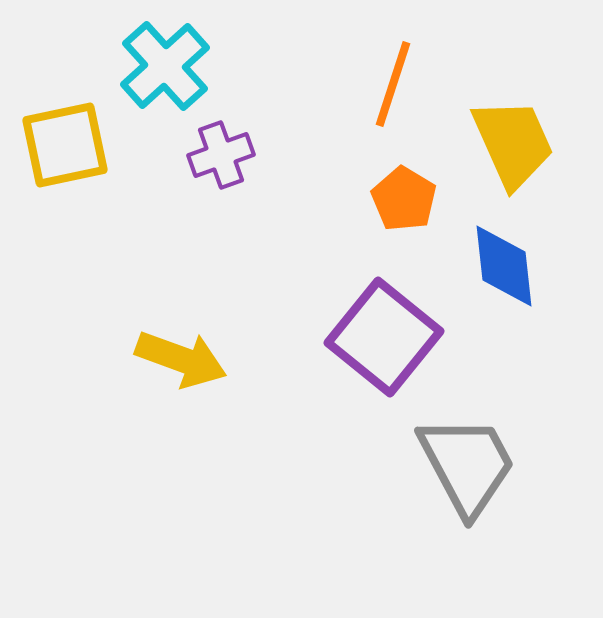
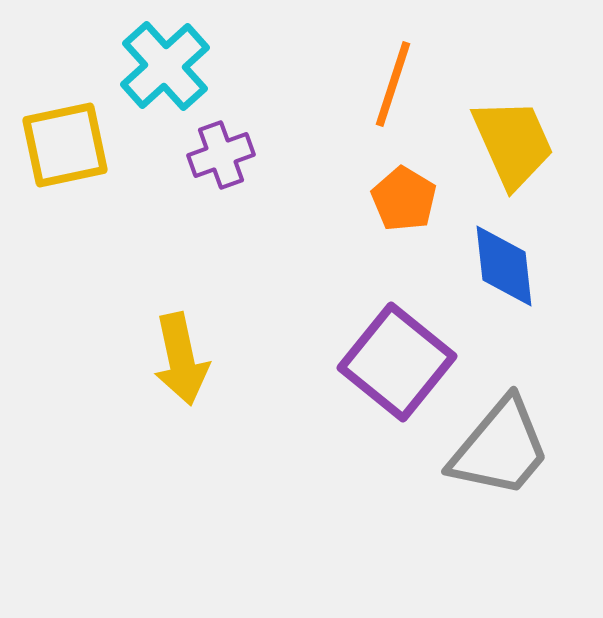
purple square: moved 13 px right, 25 px down
yellow arrow: rotated 58 degrees clockwise
gray trapezoid: moved 33 px right, 17 px up; rotated 68 degrees clockwise
